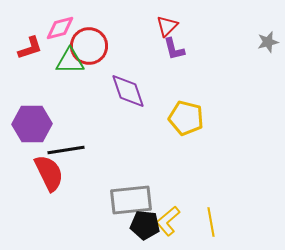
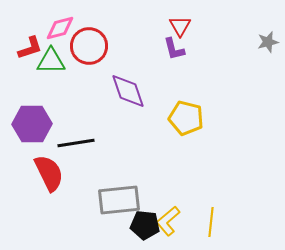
red triangle: moved 13 px right; rotated 15 degrees counterclockwise
green triangle: moved 19 px left
black line: moved 10 px right, 7 px up
gray rectangle: moved 12 px left
yellow line: rotated 16 degrees clockwise
